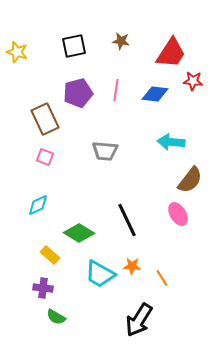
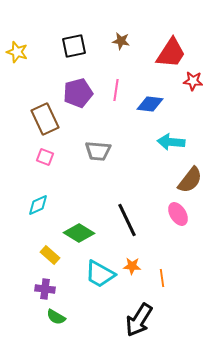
blue diamond: moved 5 px left, 10 px down
gray trapezoid: moved 7 px left
orange line: rotated 24 degrees clockwise
purple cross: moved 2 px right, 1 px down
